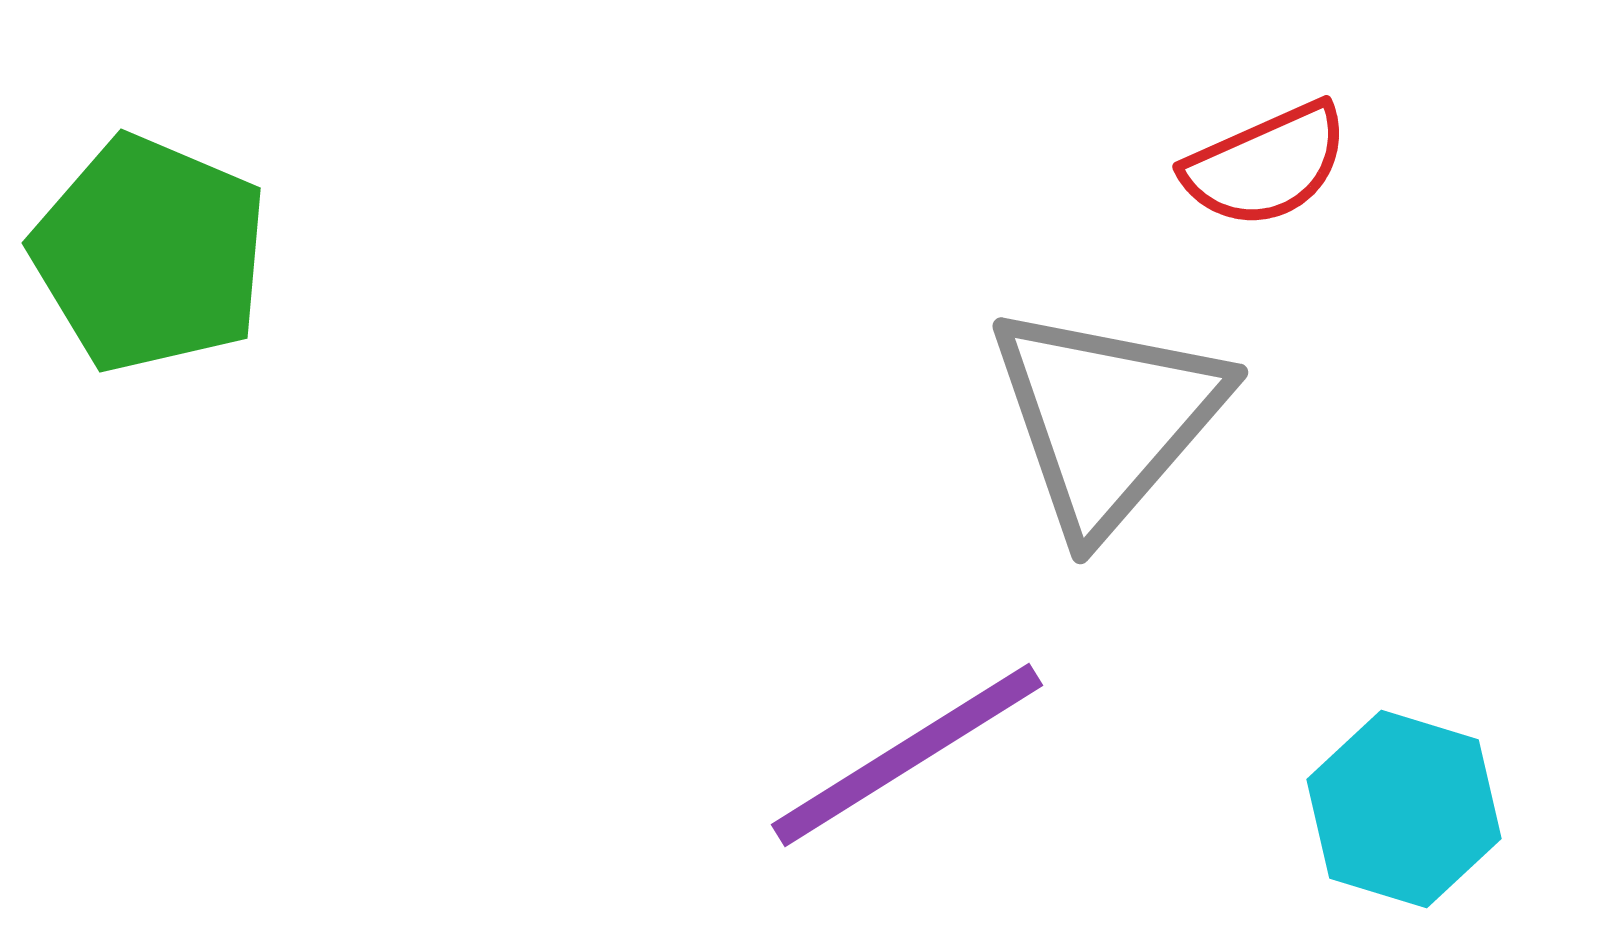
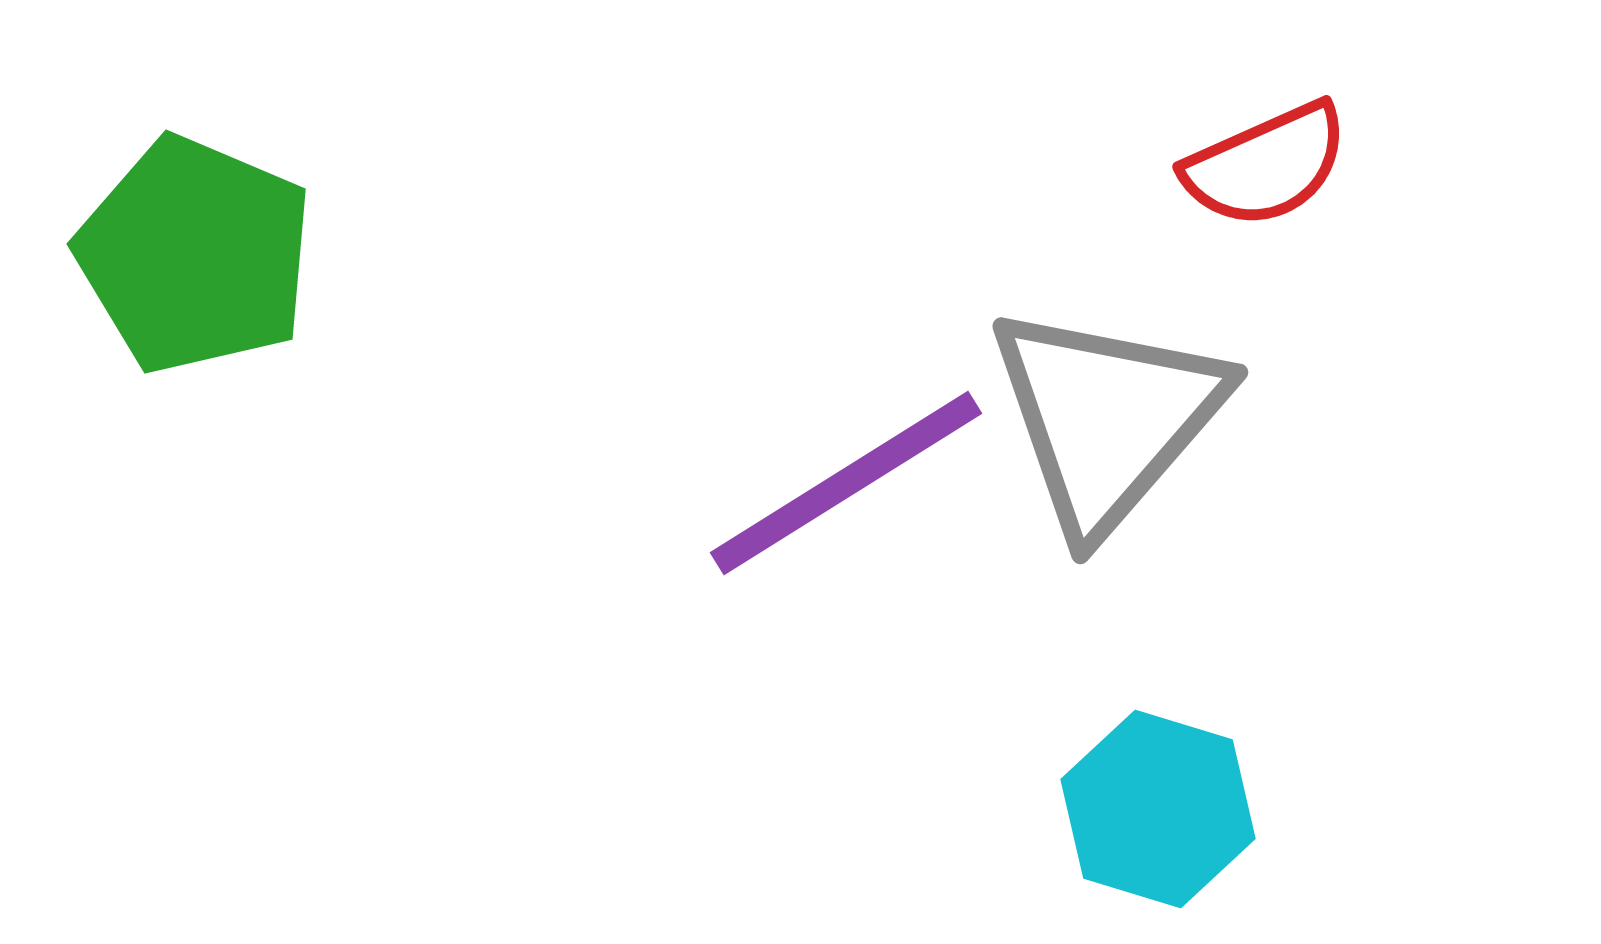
green pentagon: moved 45 px right, 1 px down
purple line: moved 61 px left, 272 px up
cyan hexagon: moved 246 px left
